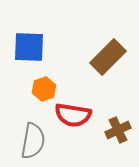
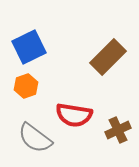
blue square: rotated 28 degrees counterclockwise
orange hexagon: moved 18 px left, 3 px up
red semicircle: moved 1 px right
gray semicircle: moved 2 px right, 3 px up; rotated 117 degrees clockwise
